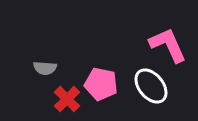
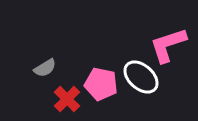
pink L-shape: rotated 84 degrees counterclockwise
gray semicircle: rotated 35 degrees counterclockwise
white ellipse: moved 10 px left, 9 px up; rotated 9 degrees counterclockwise
